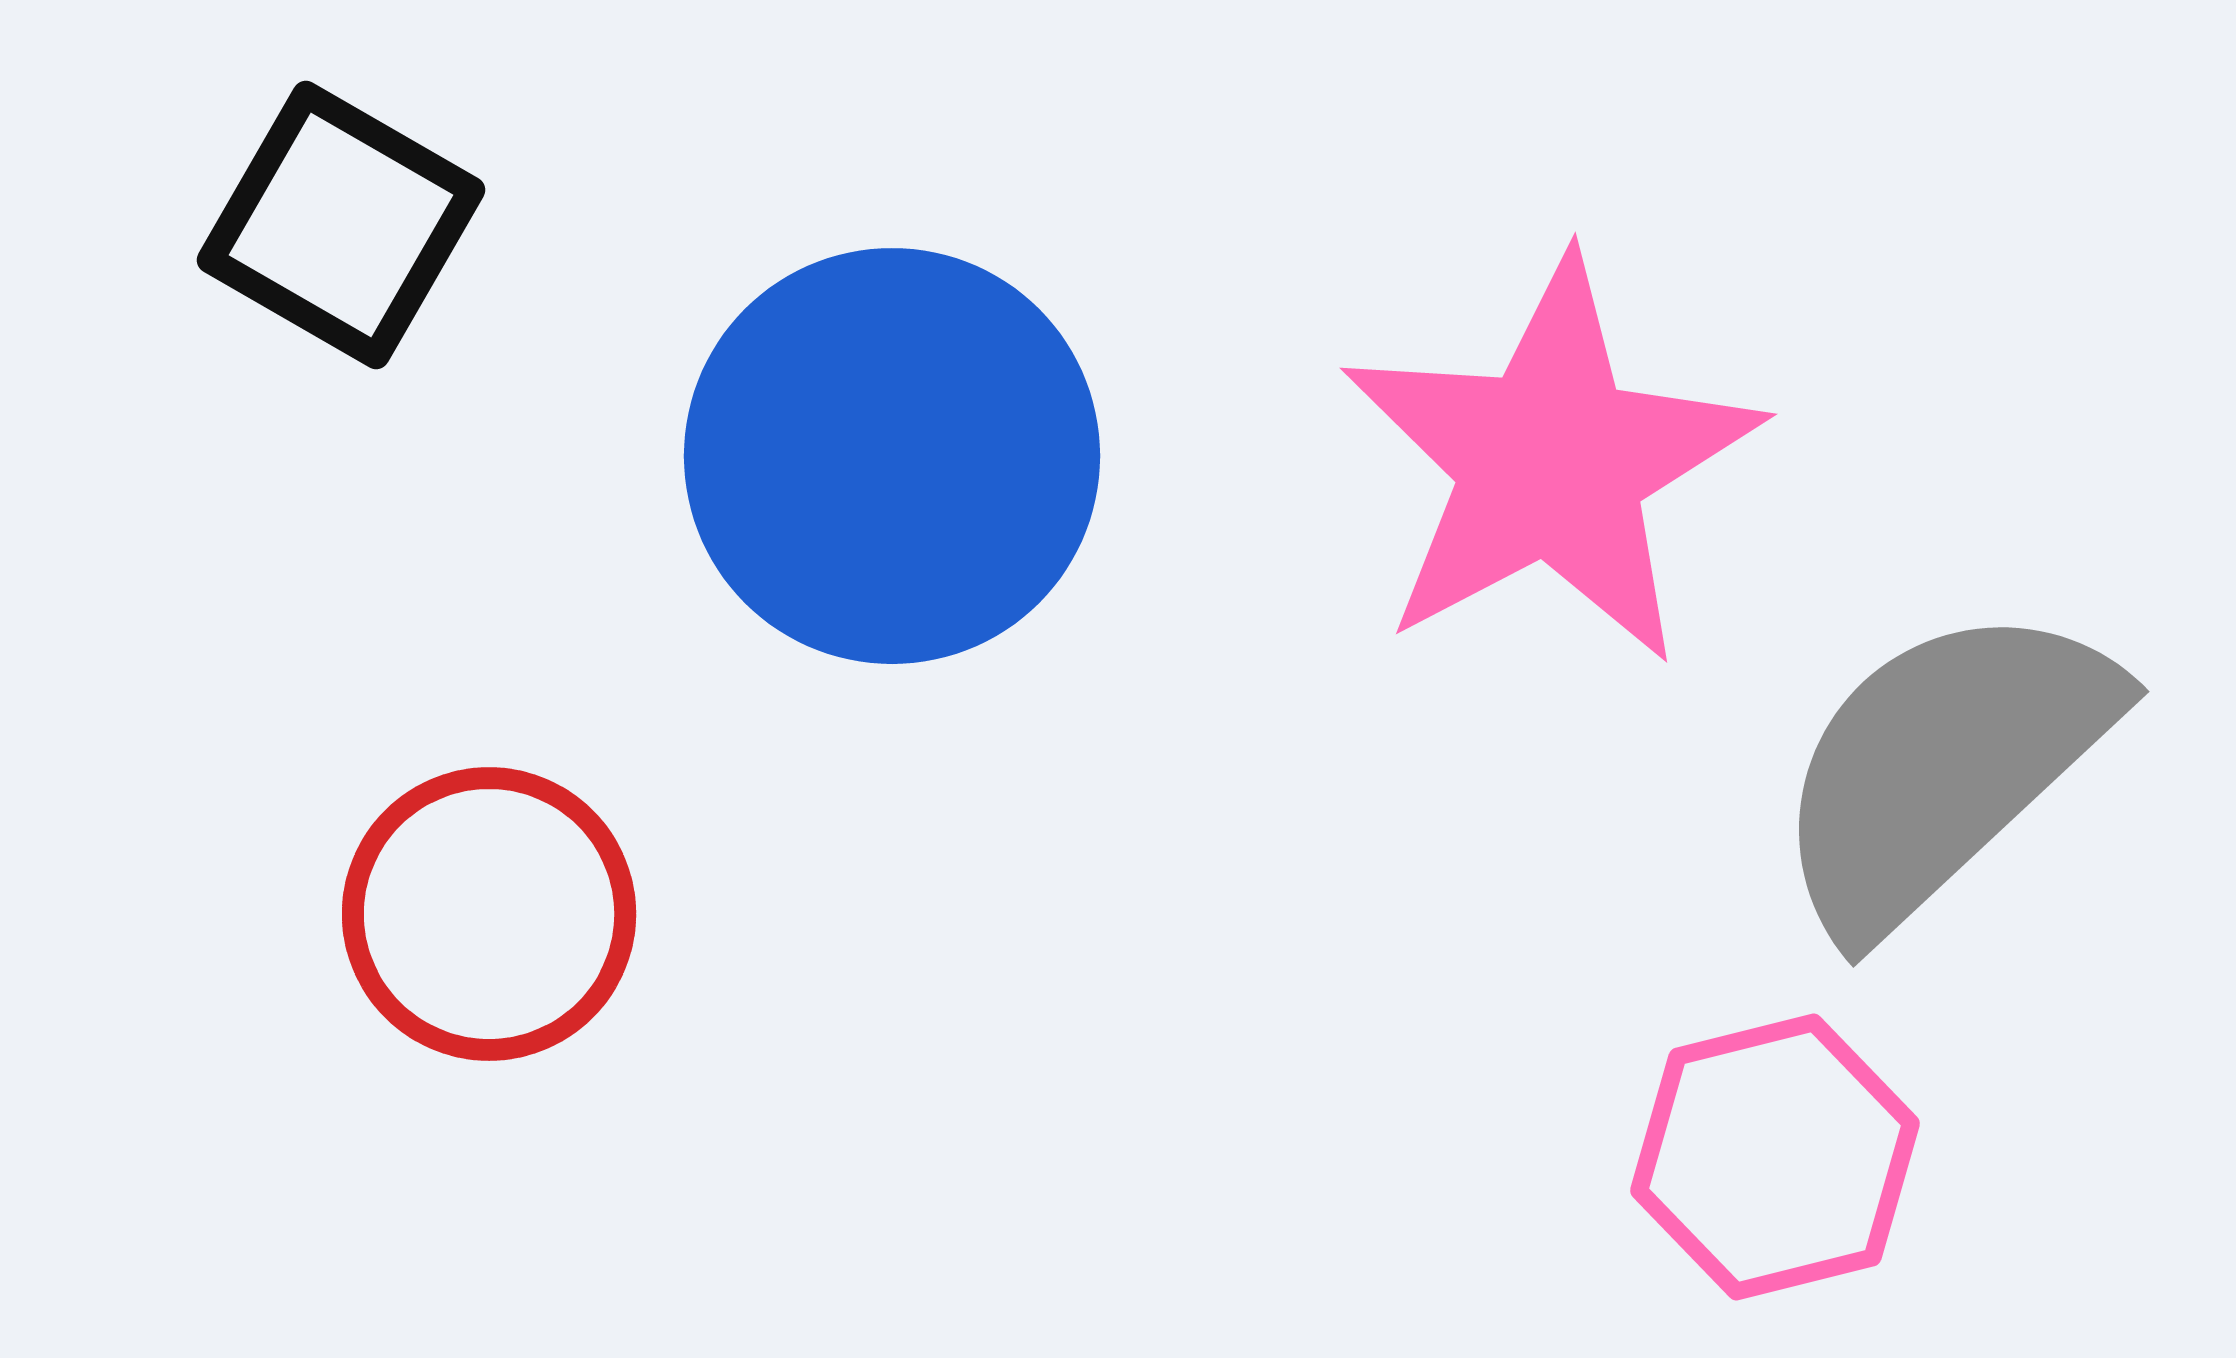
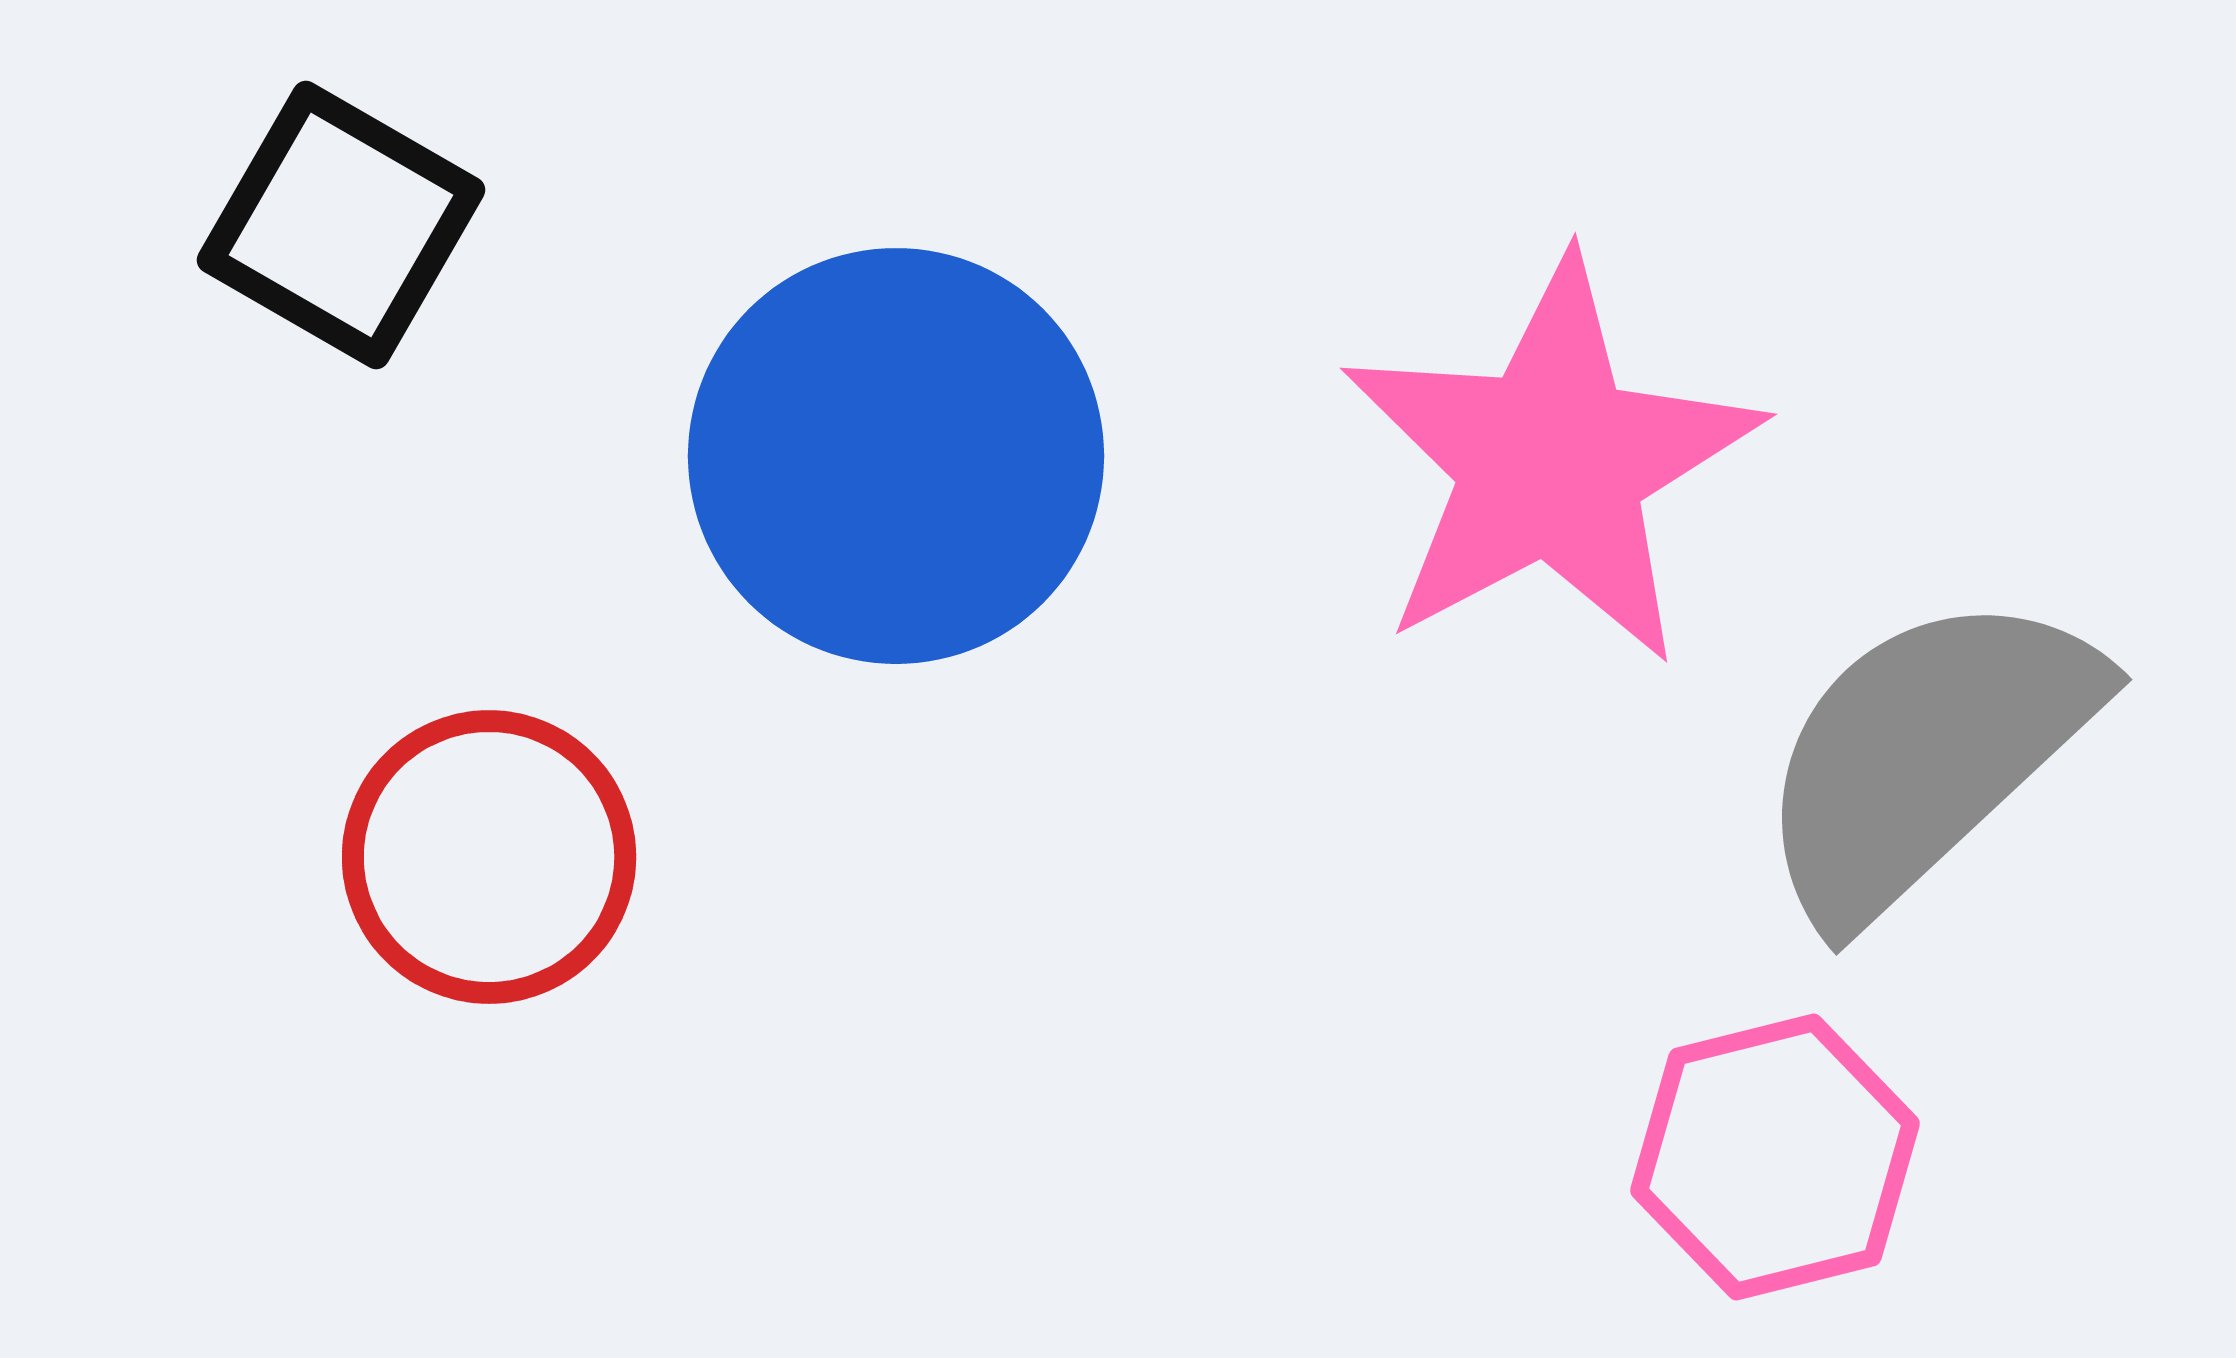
blue circle: moved 4 px right
gray semicircle: moved 17 px left, 12 px up
red circle: moved 57 px up
